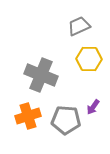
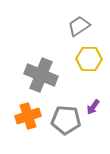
gray trapezoid: rotated 10 degrees counterclockwise
